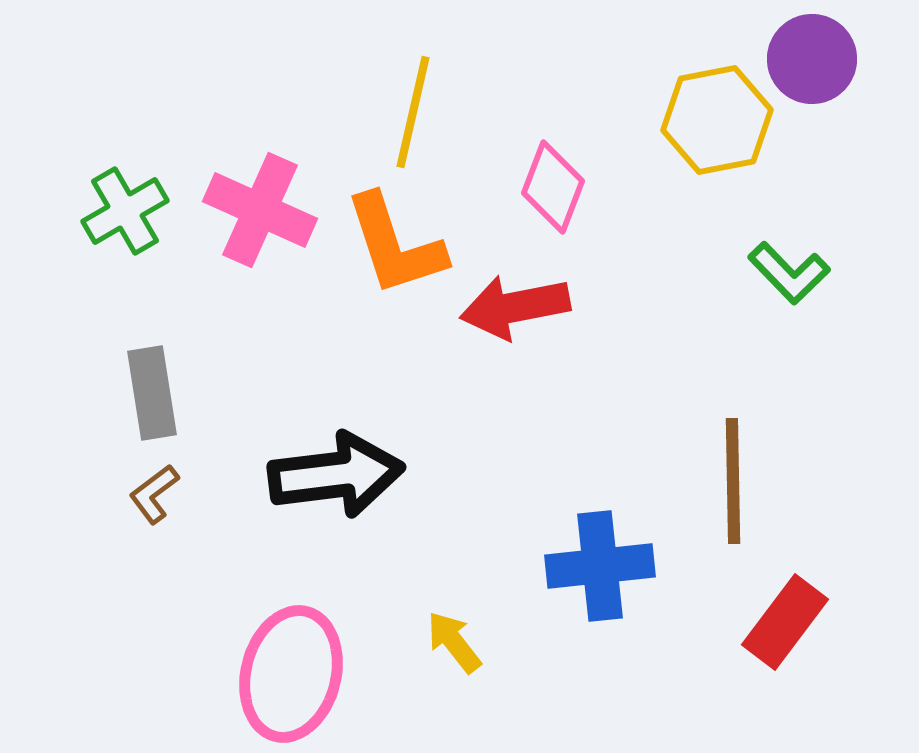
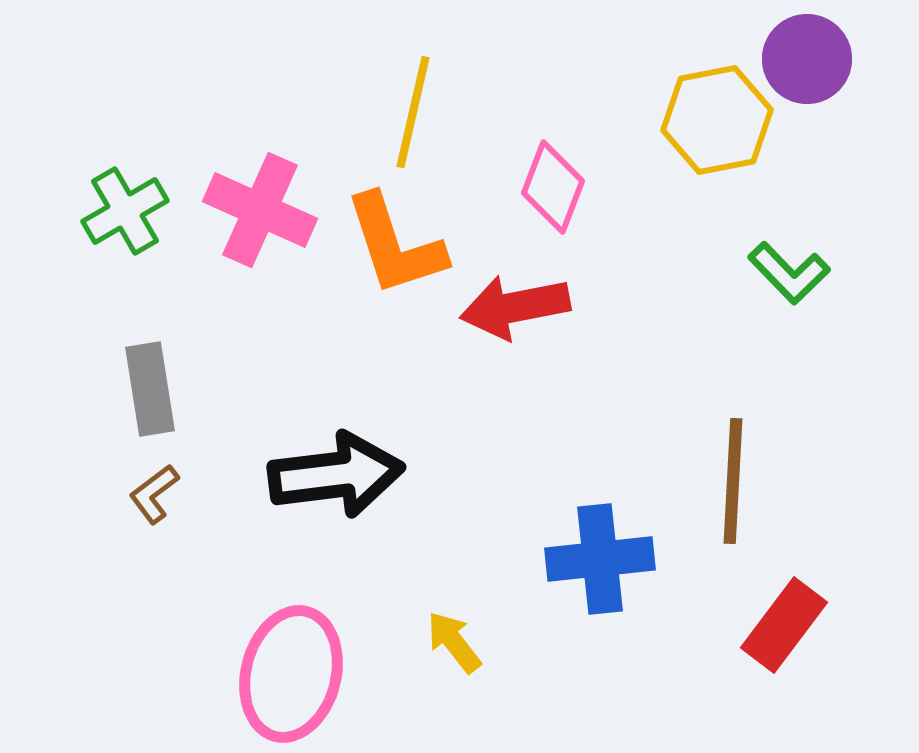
purple circle: moved 5 px left
gray rectangle: moved 2 px left, 4 px up
brown line: rotated 4 degrees clockwise
blue cross: moved 7 px up
red rectangle: moved 1 px left, 3 px down
